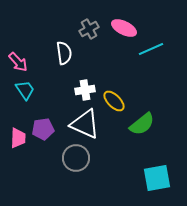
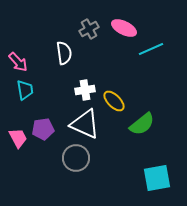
cyan trapezoid: rotated 25 degrees clockwise
pink trapezoid: rotated 30 degrees counterclockwise
